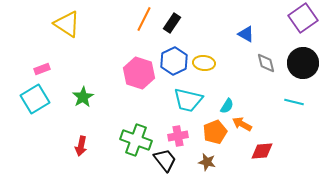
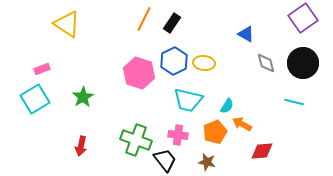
pink cross: moved 1 px up; rotated 18 degrees clockwise
